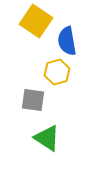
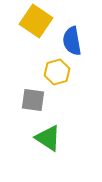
blue semicircle: moved 5 px right
green triangle: moved 1 px right
